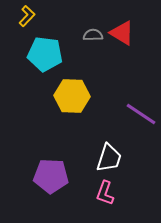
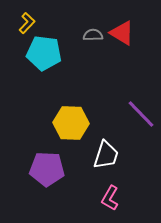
yellow L-shape: moved 7 px down
cyan pentagon: moved 1 px left, 1 px up
yellow hexagon: moved 1 px left, 27 px down
purple line: rotated 12 degrees clockwise
white trapezoid: moved 3 px left, 3 px up
purple pentagon: moved 4 px left, 7 px up
pink L-shape: moved 5 px right, 5 px down; rotated 10 degrees clockwise
